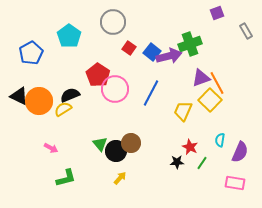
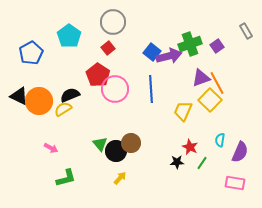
purple square: moved 33 px down; rotated 16 degrees counterclockwise
red square: moved 21 px left; rotated 16 degrees clockwise
blue line: moved 4 px up; rotated 32 degrees counterclockwise
